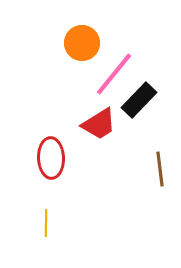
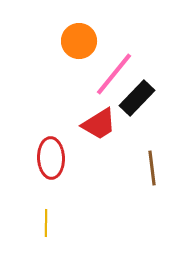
orange circle: moved 3 px left, 2 px up
black rectangle: moved 2 px left, 2 px up
brown line: moved 8 px left, 1 px up
